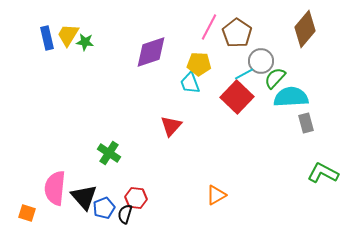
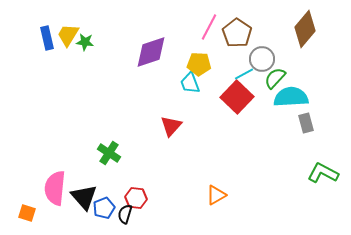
gray circle: moved 1 px right, 2 px up
